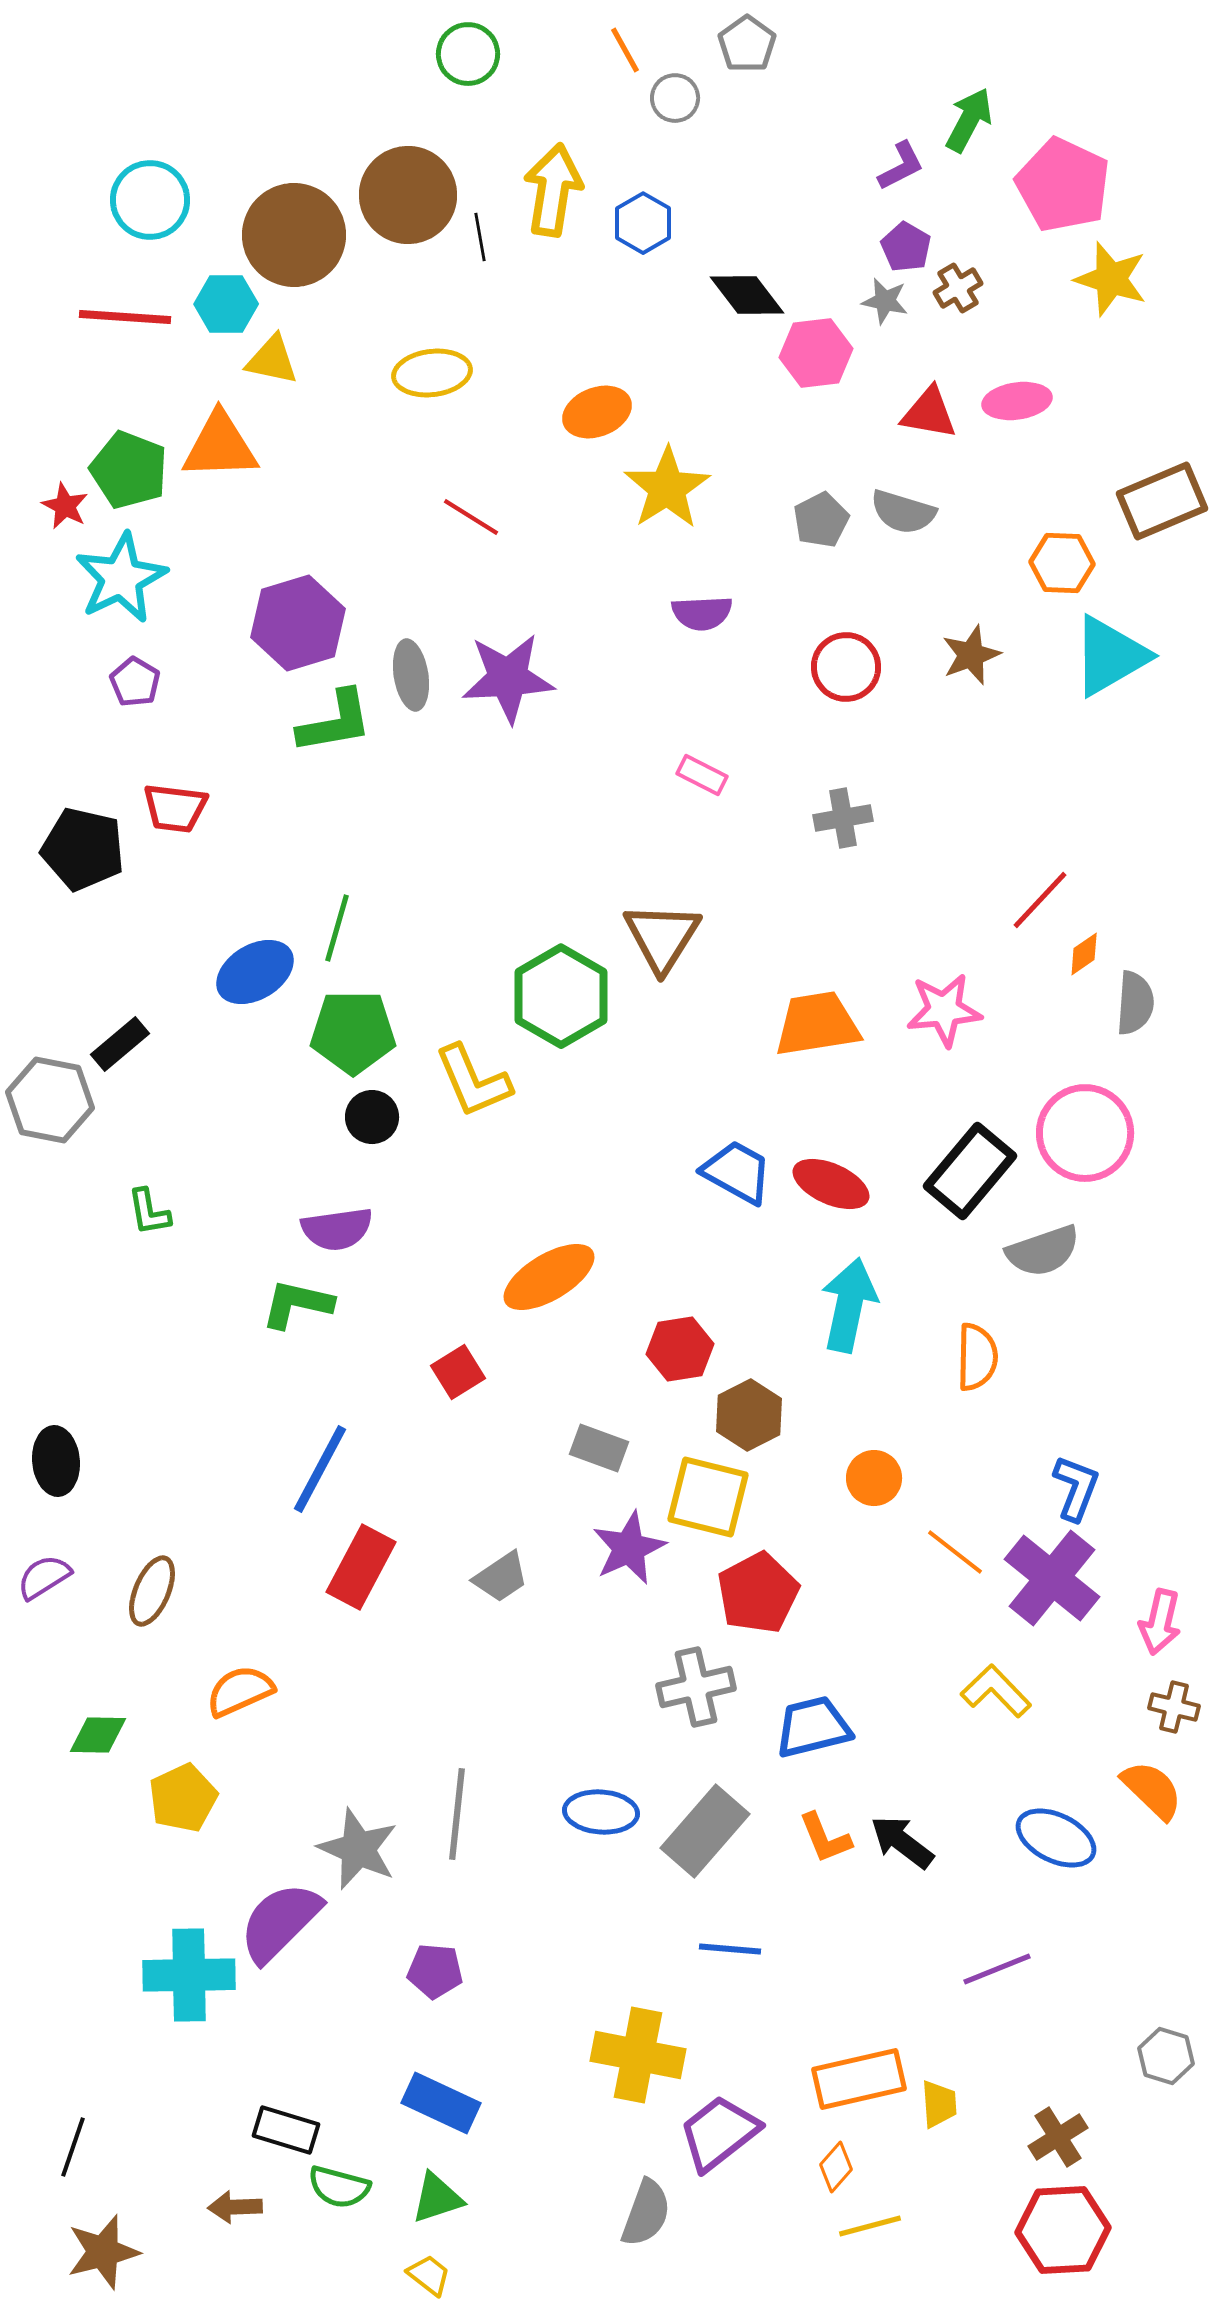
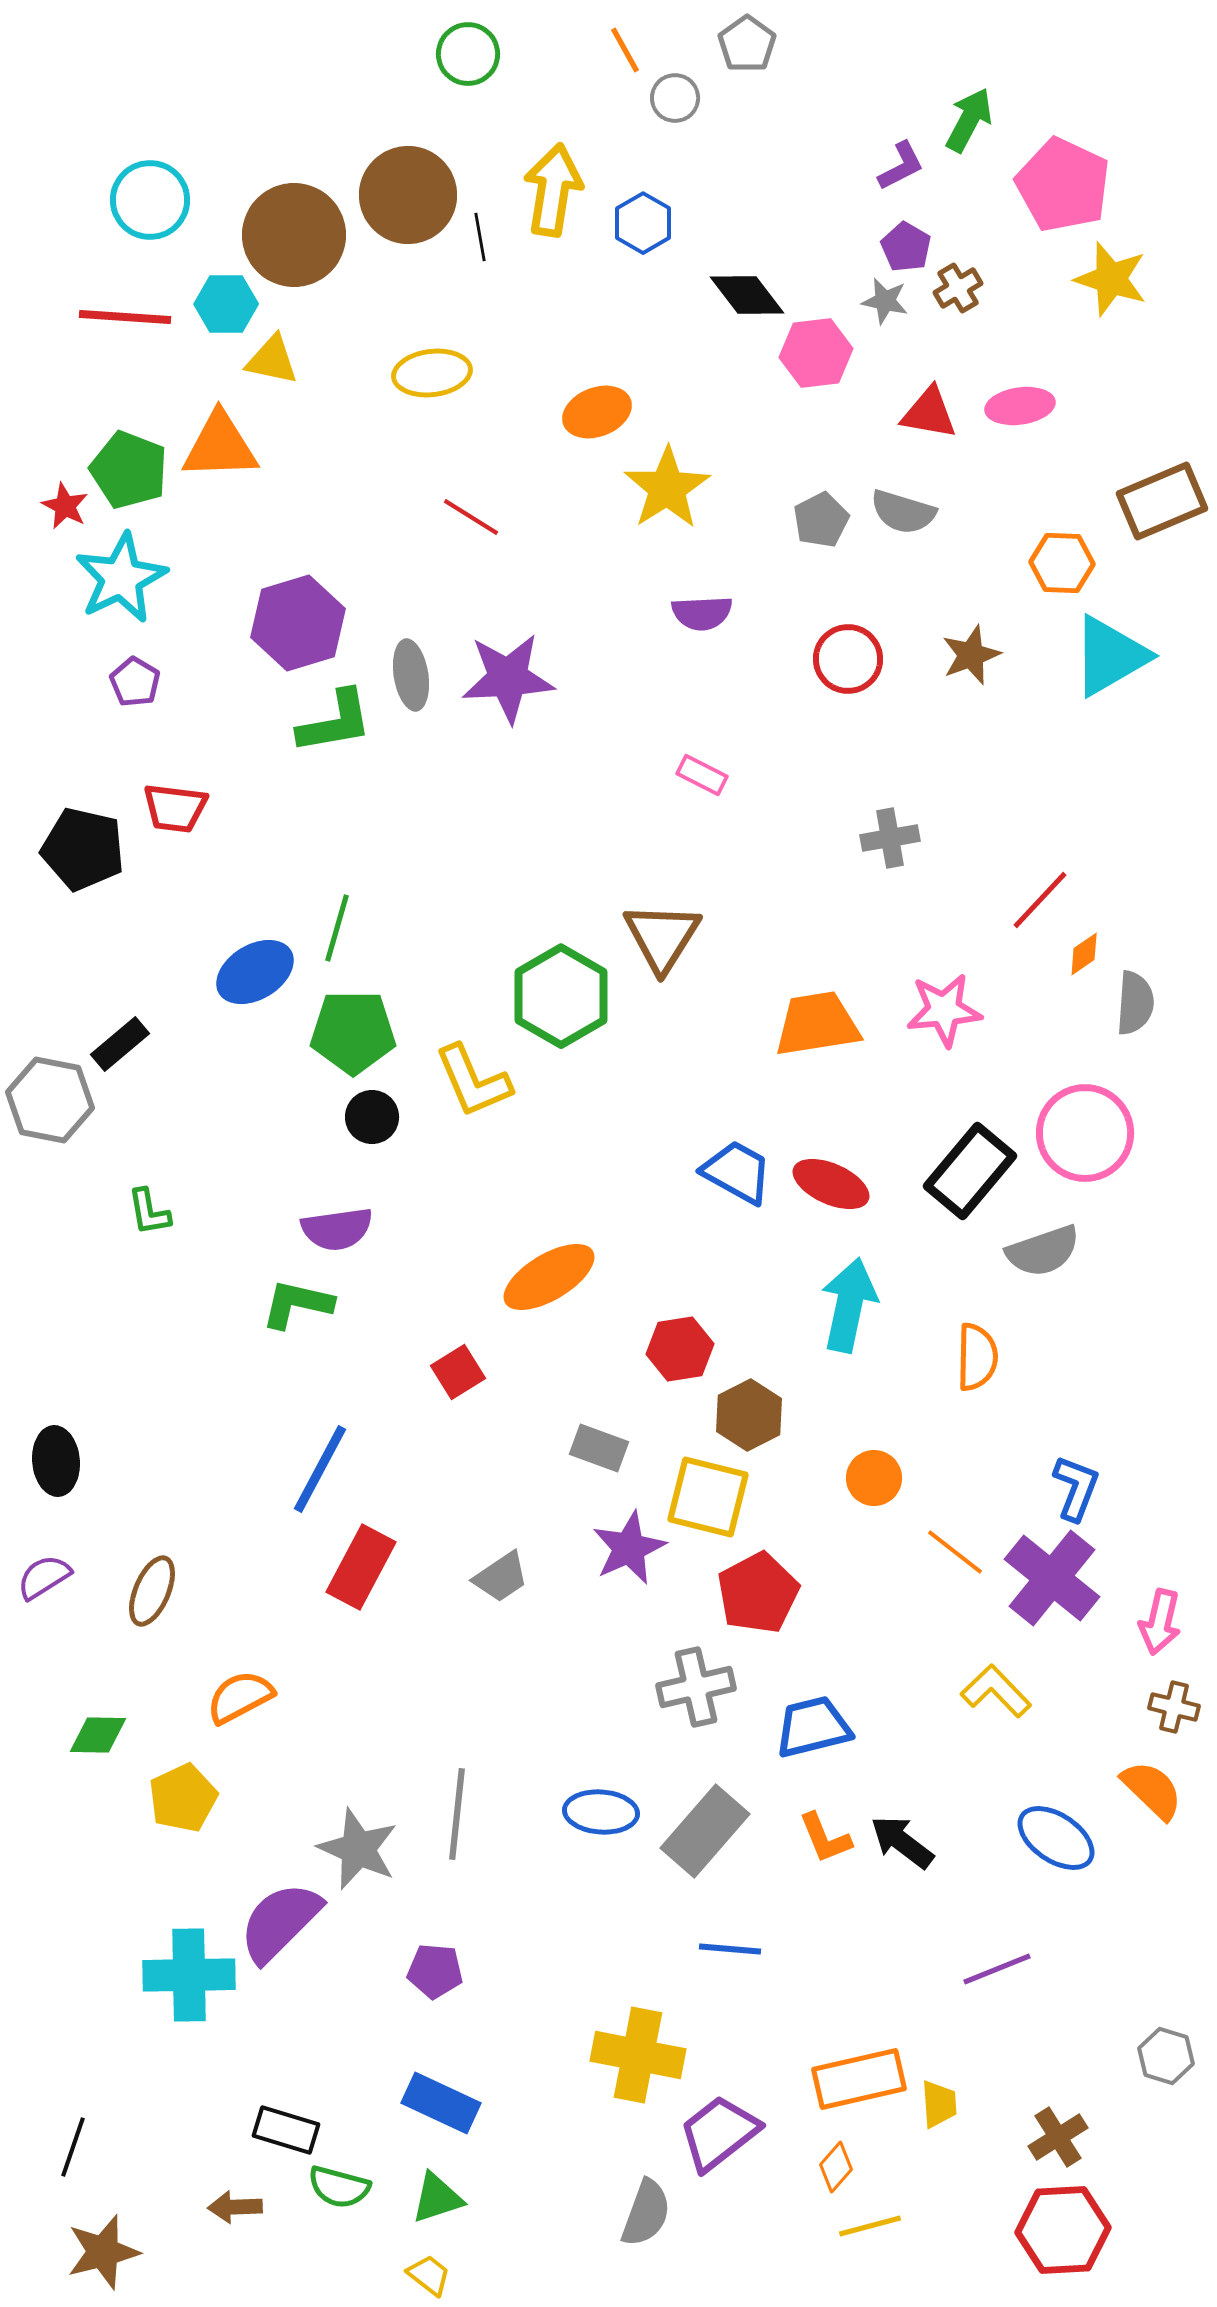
pink ellipse at (1017, 401): moved 3 px right, 5 px down
red circle at (846, 667): moved 2 px right, 8 px up
gray cross at (843, 818): moved 47 px right, 20 px down
orange semicircle at (240, 1691): moved 6 px down; rotated 4 degrees counterclockwise
blue ellipse at (1056, 1838): rotated 8 degrees clockwise
